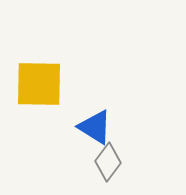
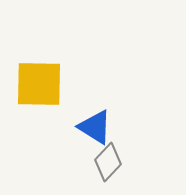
gray diamond: rotated 6 degrees clockwise
